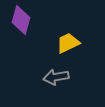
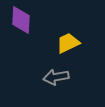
purple diamond: rotated 12 degrees counterclockwise
